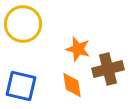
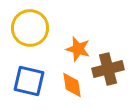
yellow circle: moved 7 px right, 4 px down
blue square: moved 8 px right, 5 px up
